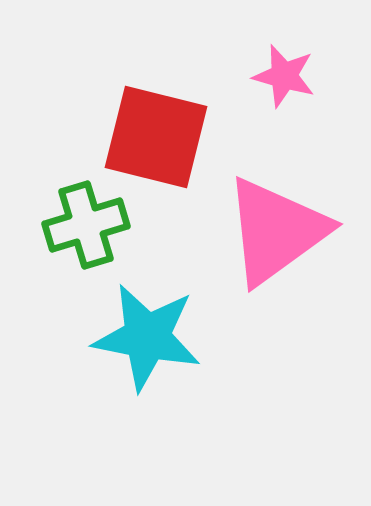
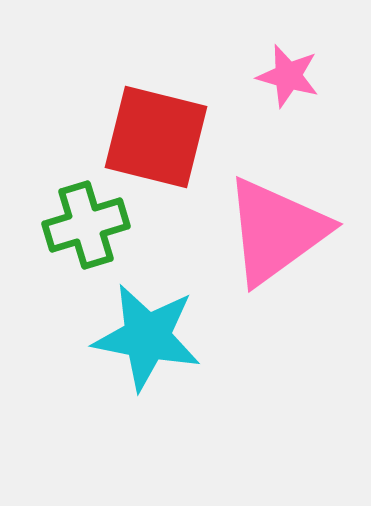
pink star: moved 4 px right
